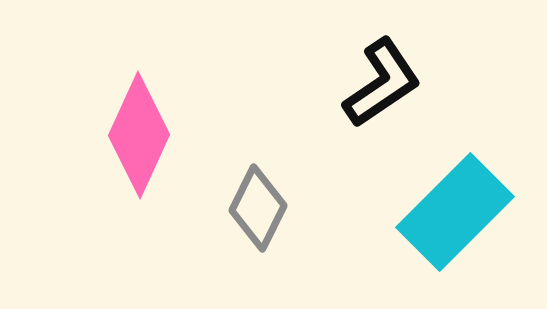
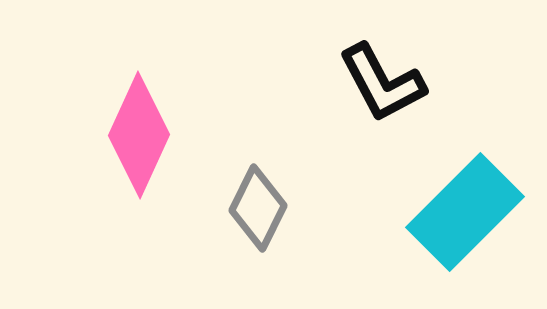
black L-shape: rotated 96 degrees clockwise
cyan rectangle: moved 10 px right
